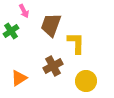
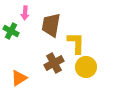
pink arrow: moved 1 px right, 2 px down; rotated 32 degrees clockwise
brown trapezoid: rotated 10 degrees counterclockwise
green cross: rotated 28 degrees counterclockwise
brown cross: moved 1 px right, 3 px up
yellow circle: moved 14 px up
